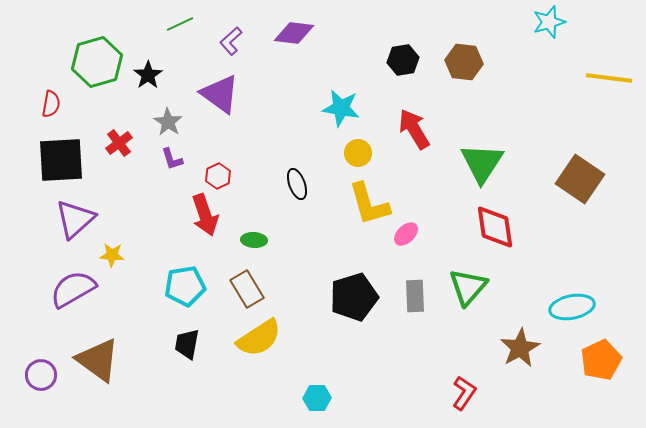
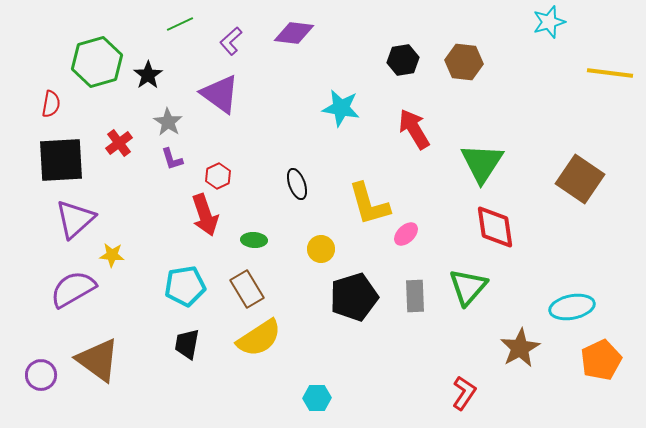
yellow line at (609, 78): moved 1 px right, 5 px up
yellow circle at (358, 153): moved 37 px left, 96 px down
